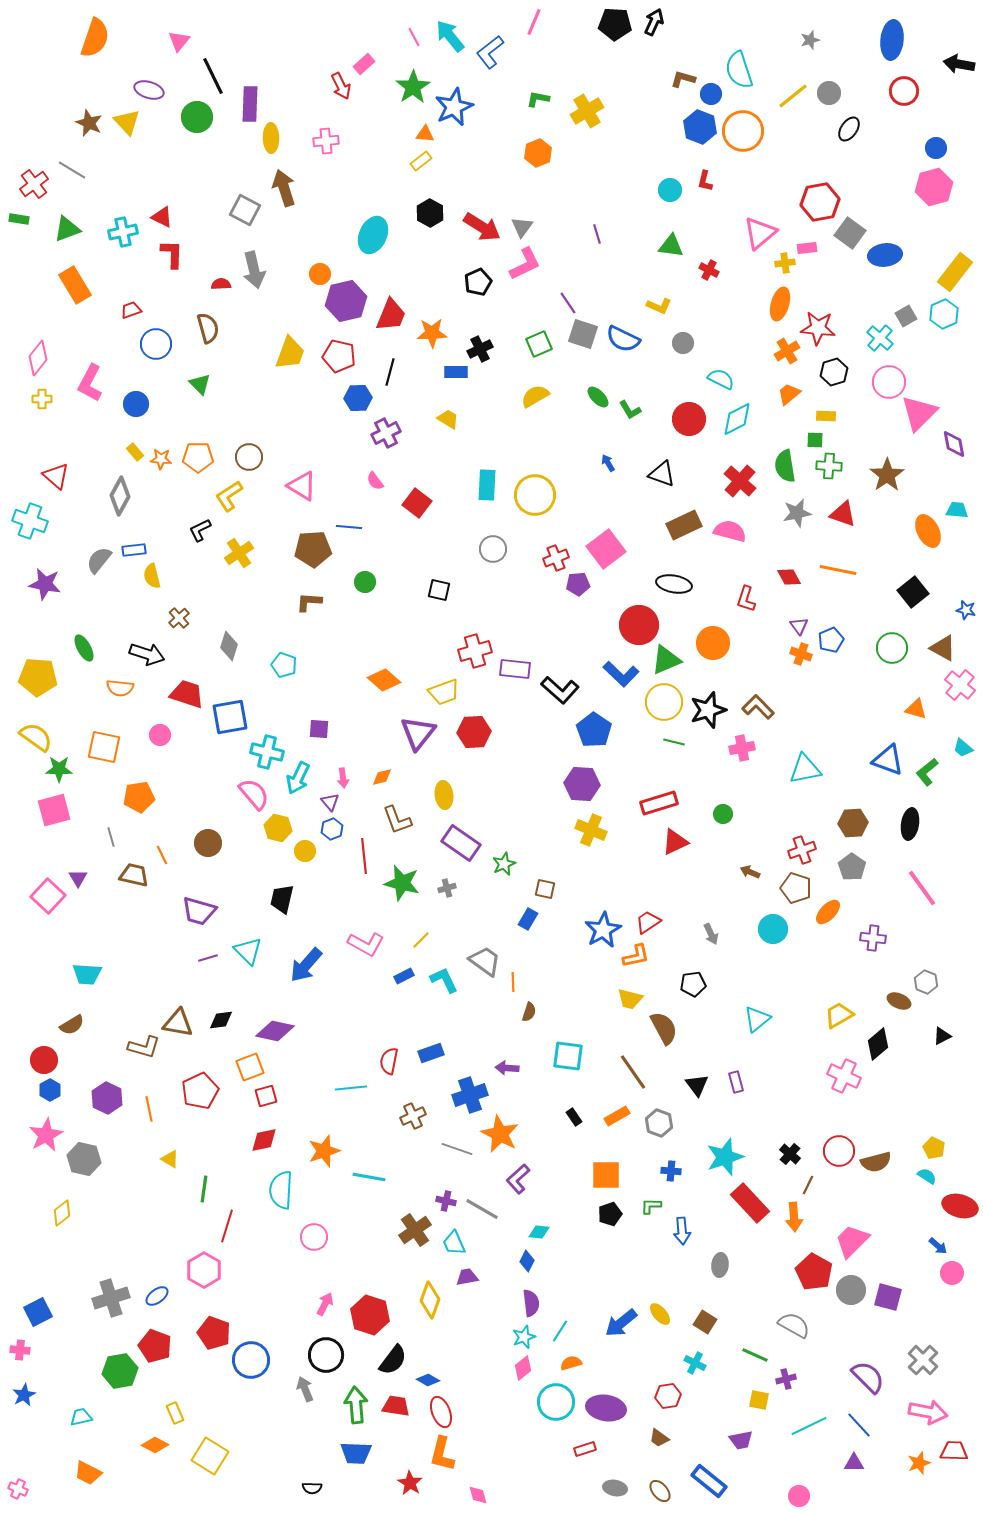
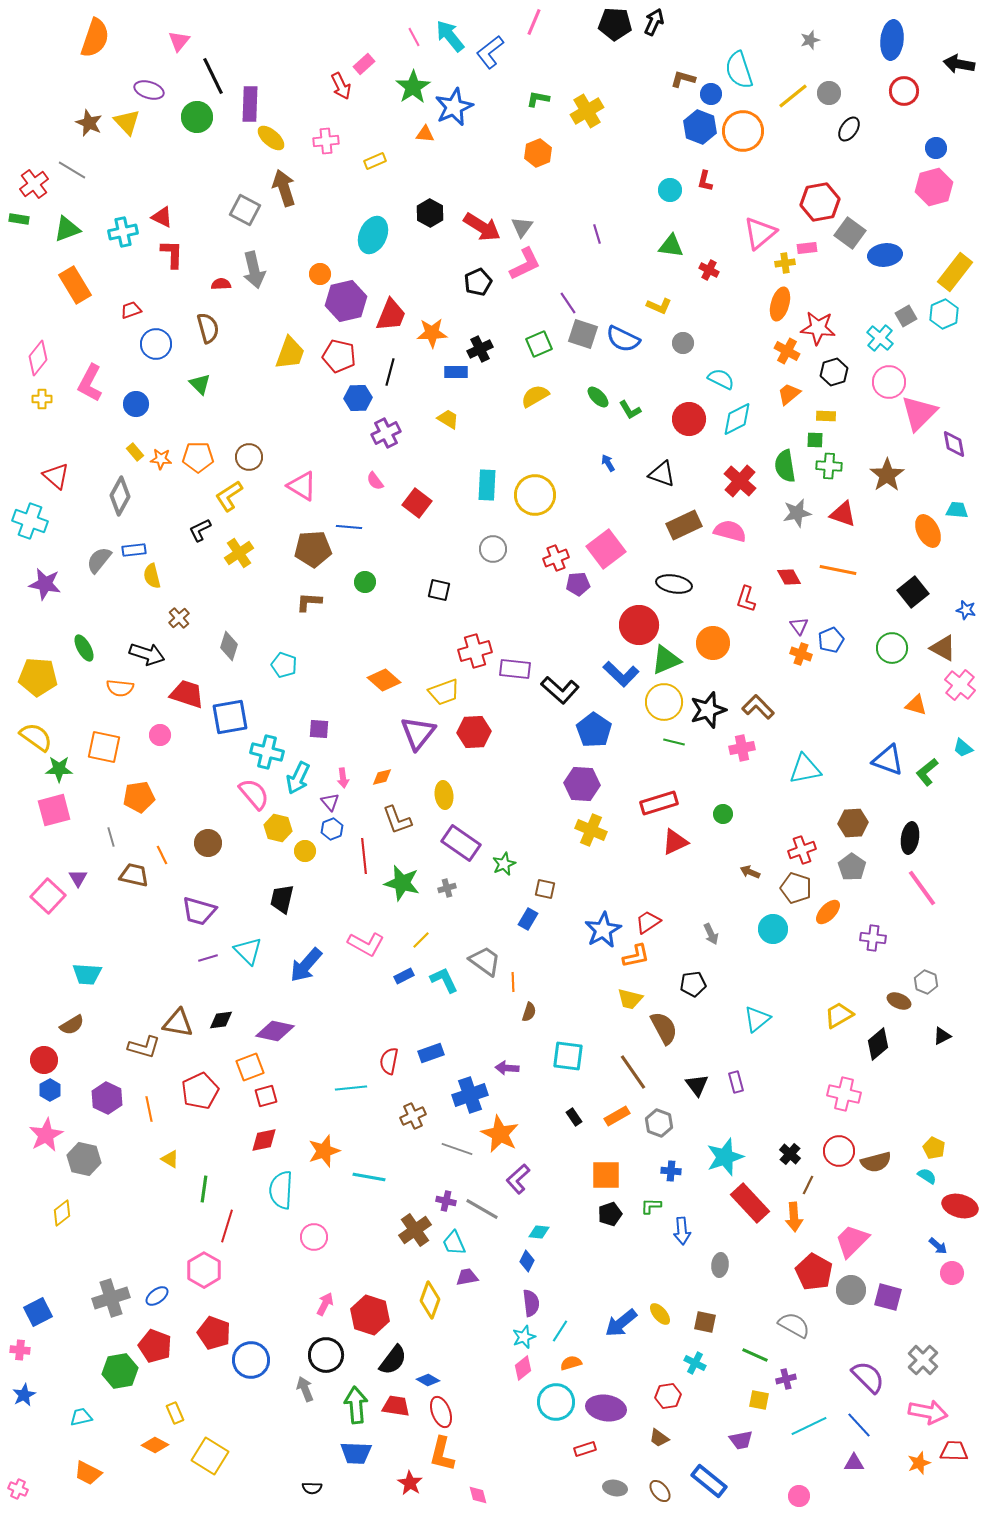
yellow ellipse at (271, 138): rotated 48 degrees counterclockwise
yellow rectangle at (421, 161): moved 46 px left; rotated 15 degrees clockwise
orange cross at (787, 351): rotated 30 degrees counterclockwise
orange triangle at (916, 709): moved 4 px up
black ellipse at (910, 824): moved 14 px down
pink cross at (844, 1076): moved 18 px down; rotated 12 degrees counterclockwise
brown square at (705, 1322): rotated 20 degrees counterclockwise
